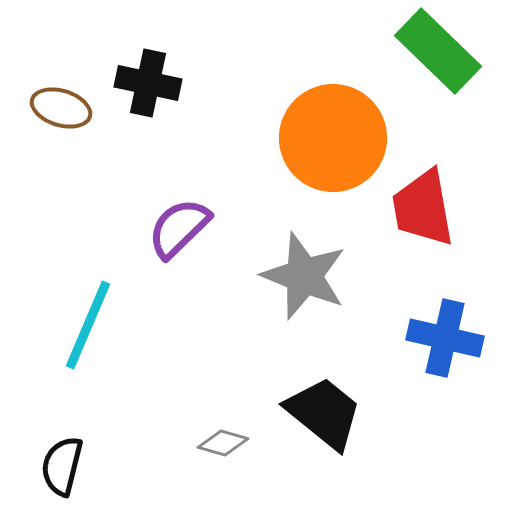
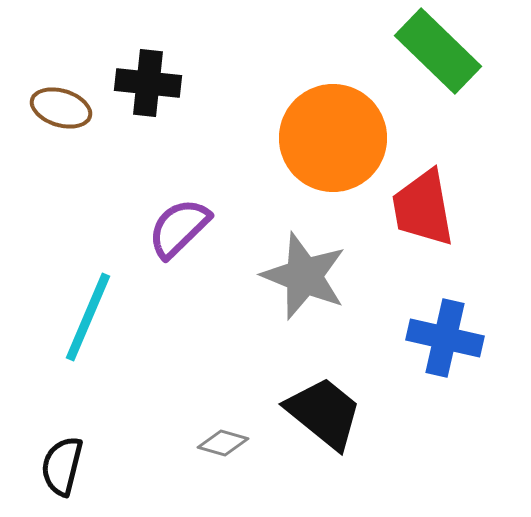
black cross: rotated 6 degrees counterclockwise
cyan line: moved 8 px up
